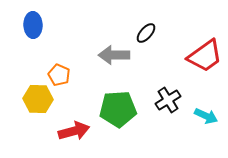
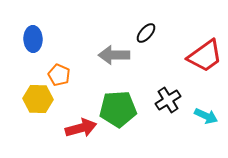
blue ellipse: moved 14 px down
red arrow: moved 7 px right, 3 px up
